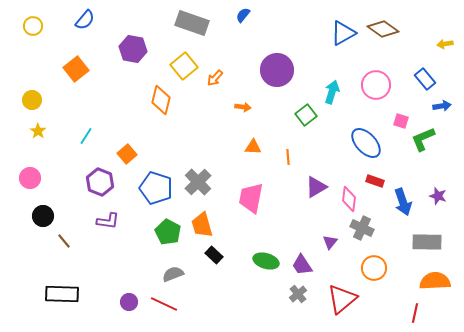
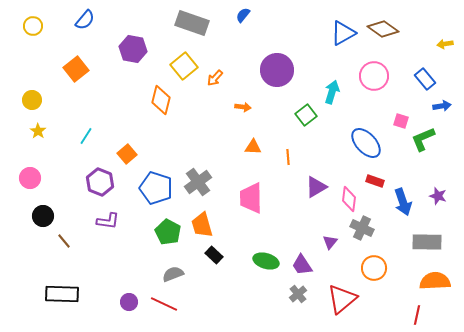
pink circle at (376, 85): moved 2 px left, 9 px up
gray cross at (198, 182): rotated 8 degrees clockwise
pink trapezoid at (251, 198): rotated 12 degrees counterclockwise
red line at (415, 313): moved 2 px right, 2 px down
